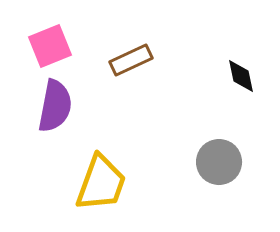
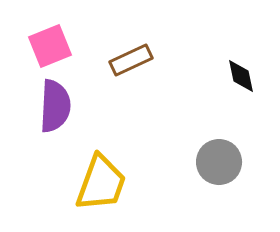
purple semicircle: rotated 8 degrees counterclockwise
